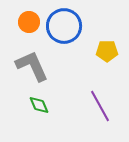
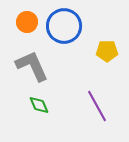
orange circle: moved 2 px left
purple line: moved 3 px left
